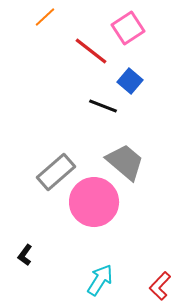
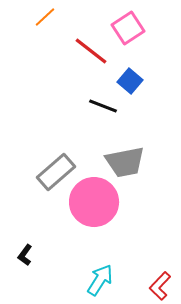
gray trapezoid: rotated 129 degrees clockwise
